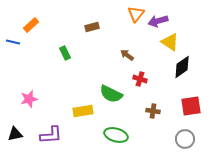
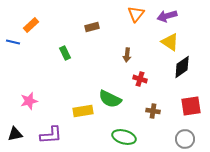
purple arrow: moved 9 px right, 5 px up
brown arrow: rotated 120 degrees counterclockwise
green semicircle: moved 1 px left, 5 px down
pink star: moved 2 px down
green ellipse: moved 8 px right, 2 px down
